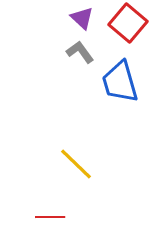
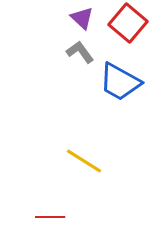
blue trapezoid: rotated 45 degrees counterclockwise
yellow line: moved 8 px right, 3 px up; rotated 12 degrees counterclockwise
